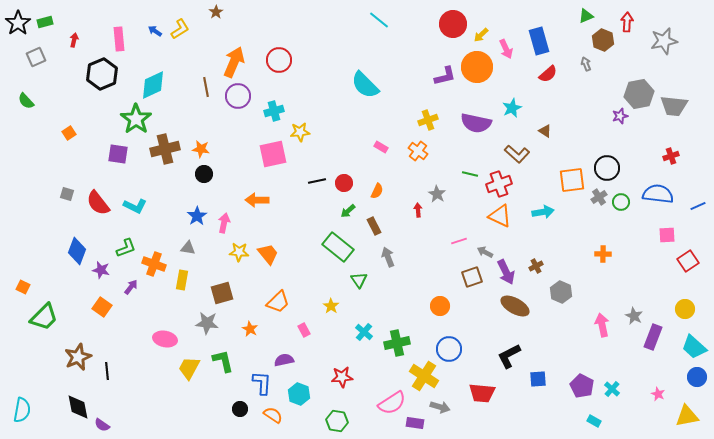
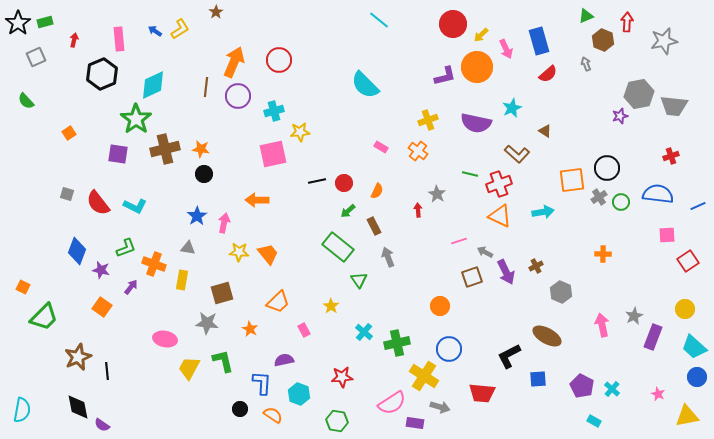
brown line at (206, 87): rotated 18 degrees clockwise
brown ellipse at (515, 306): moved 32 px right, 30 px down
gray star at (634, 316): rotated 18 degrees clockwise
